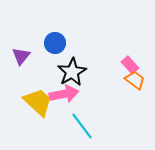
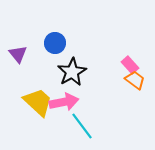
purple triangle: moved 3 px left, 2 px up; rotated 18 degrees counterclockwise
pink arrow: moved 8 px down
